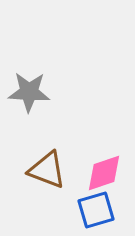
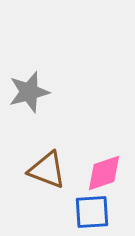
gray star: rotated 18 degrees counterclockwise
blue square: moved 4 px left, 2 px down; rotated 12 degrees clockwise
